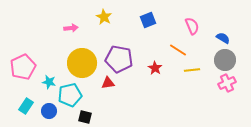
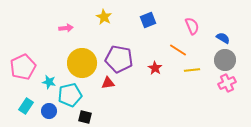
pink arrow: moved 5 px left
